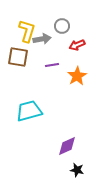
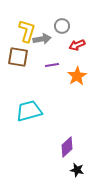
purple diamond: moved 1 px down; rotated 20 degrees counterclockwise
